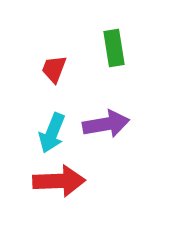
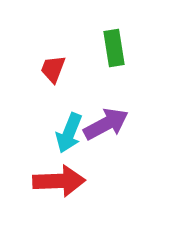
red trapezoid: moved 1 px left
purple arrow: rotated 18 degrees counterclockwise
cyan arrow: moved 17 px right
